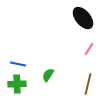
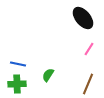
brown line: rotated 10 degrees clockwise
